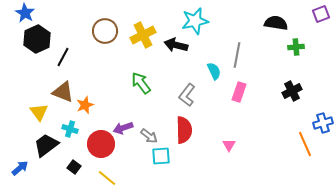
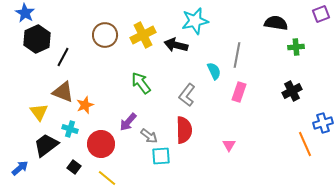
brown circle: moved 4 px down
purple arrow: moved 5 px right, 6 px up; rotated 30 degrees counterclockwise
